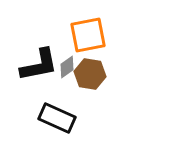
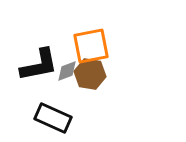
orange square: moved 3 px right, 11 px down
gray diamond: moved 4 px down; rotated 15 degrees clockwise
black rectangle: moved 4 px left
